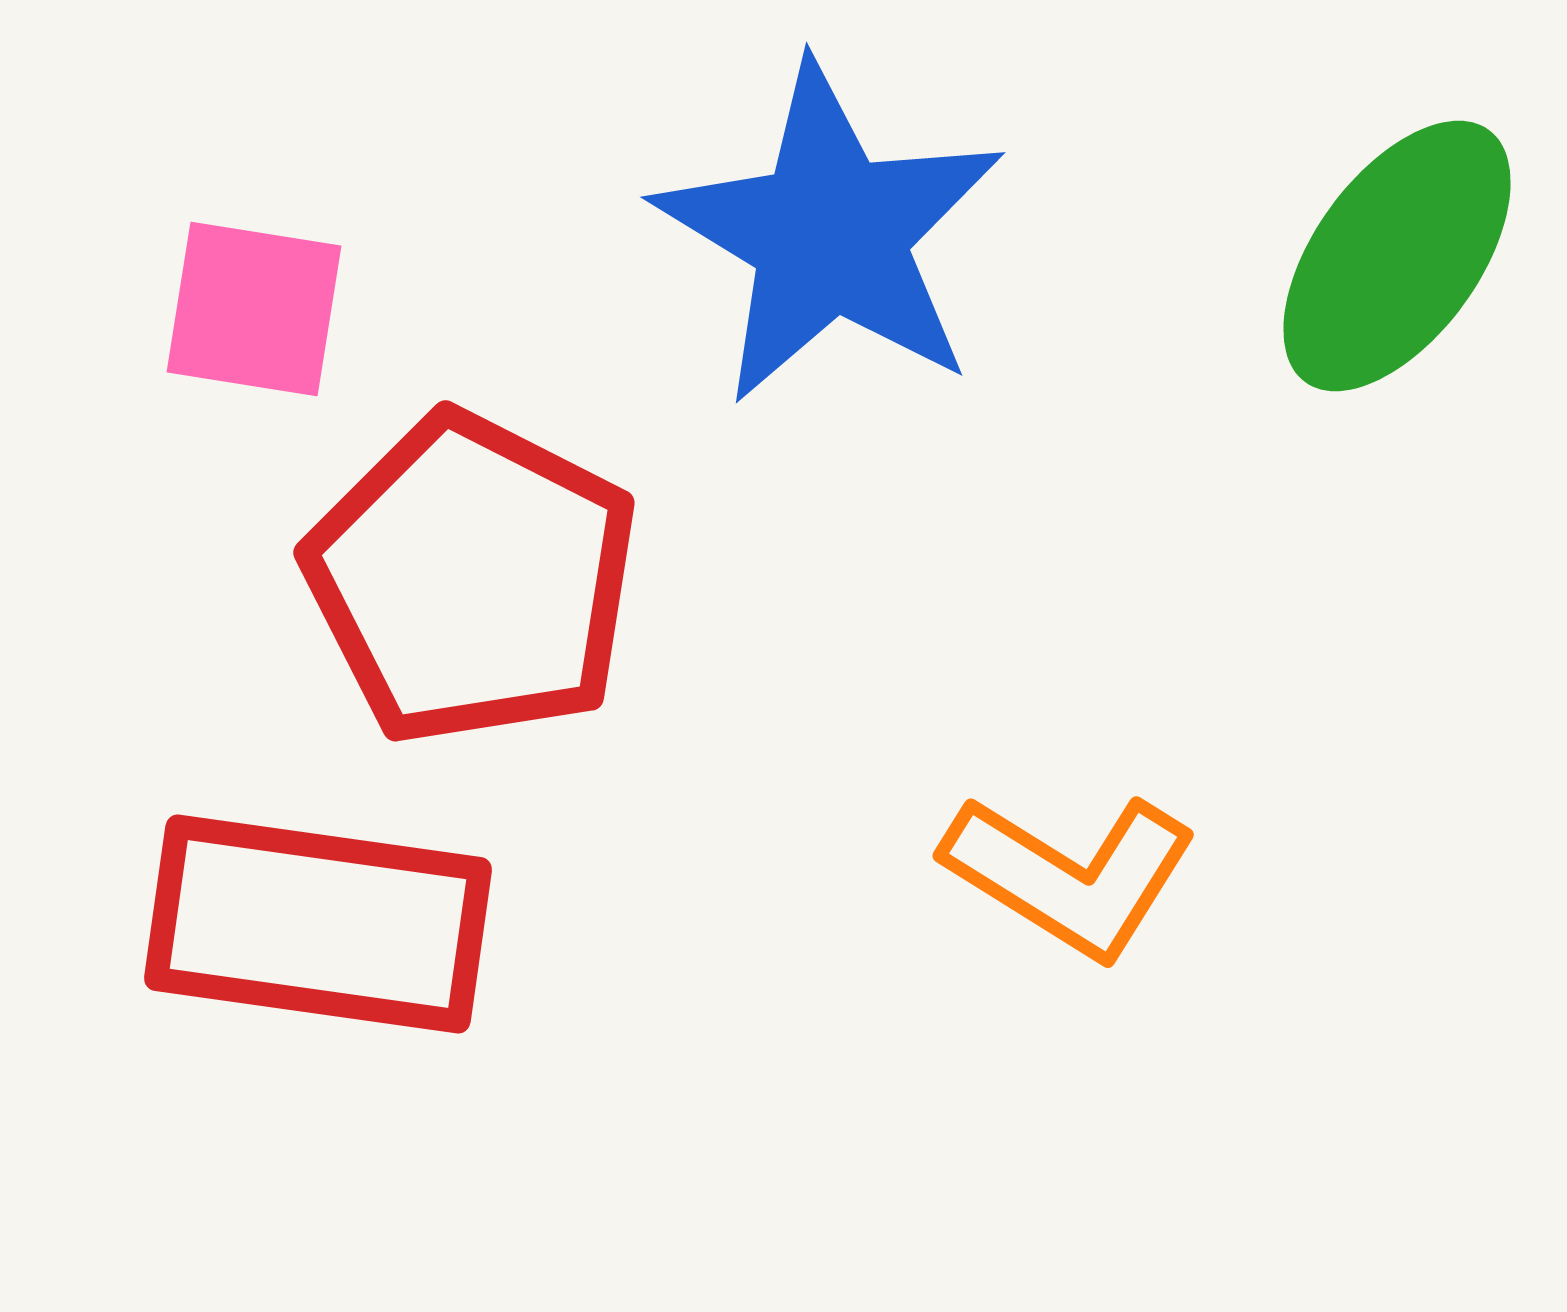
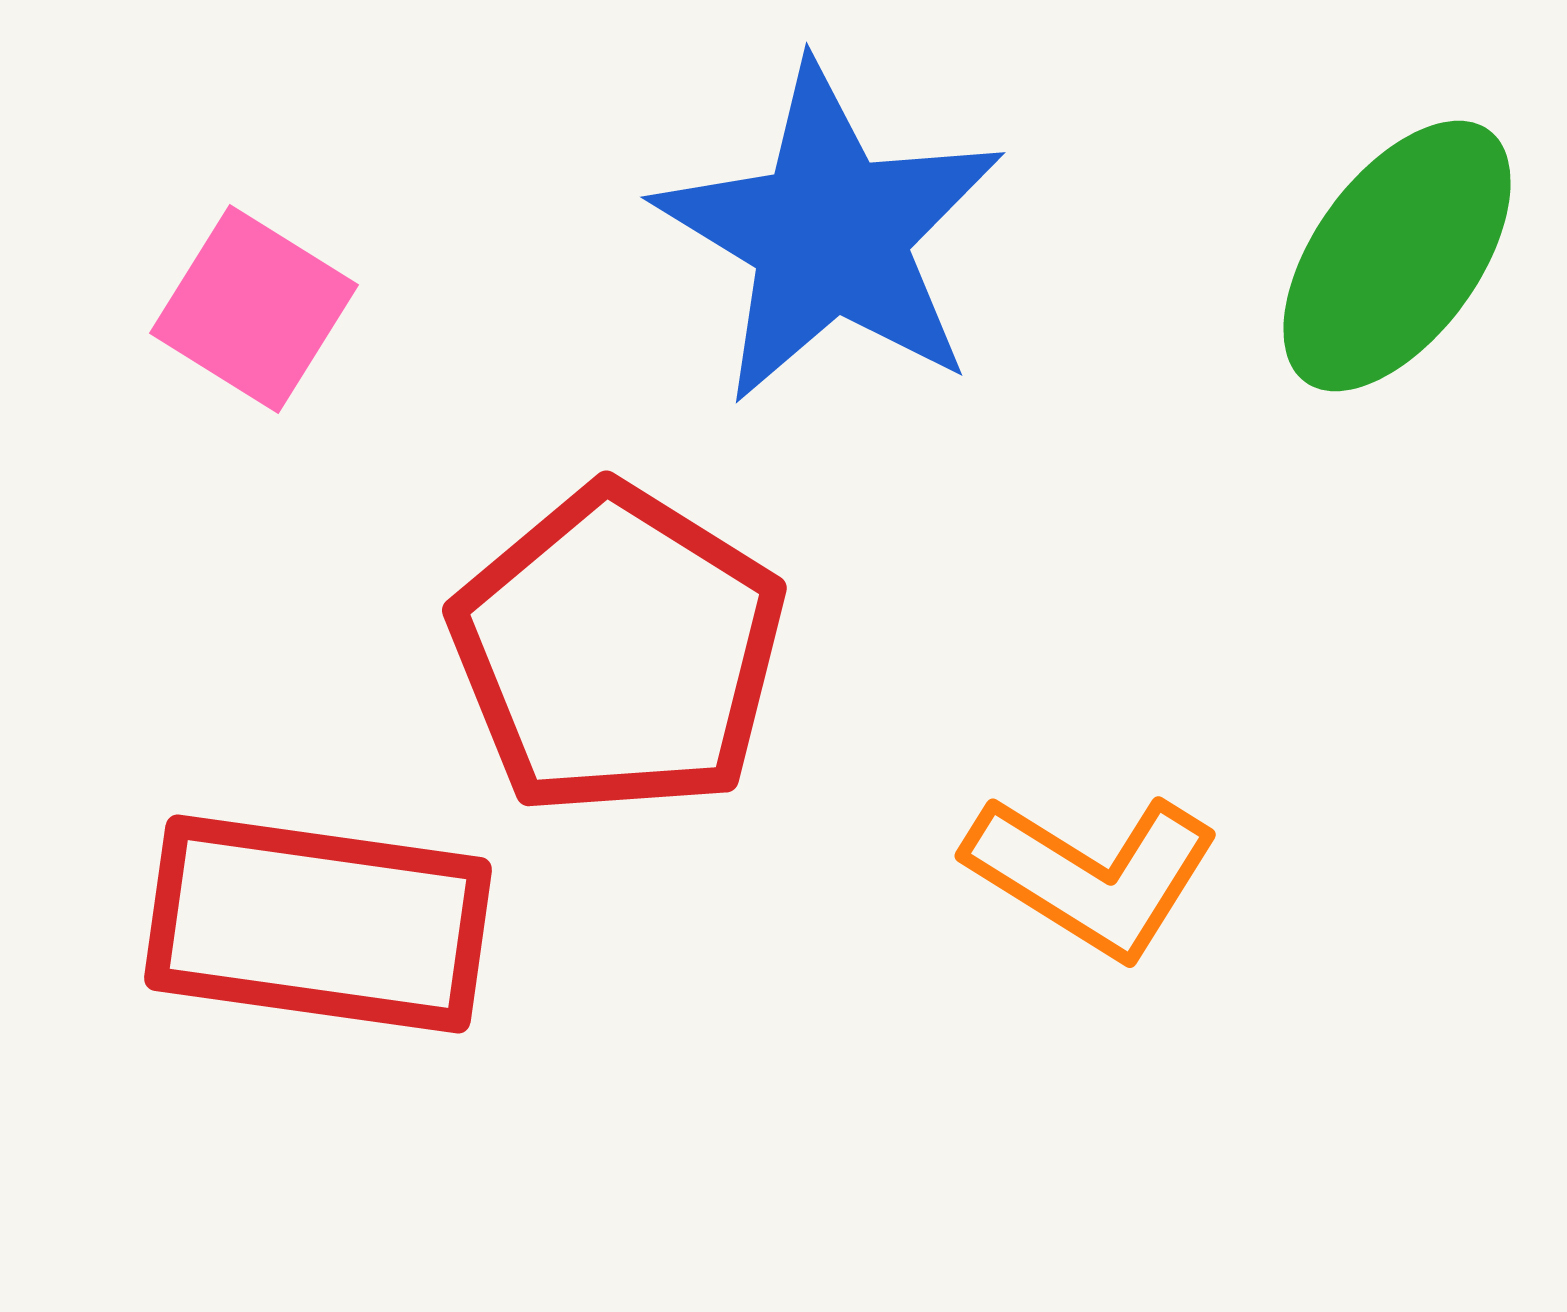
pink square: rotated 23 degrees clockwise
red pentagon: moved 146 px right, 72 px down; rotated 5 degrees clockwise
orange L-shape: moved 22 px right
